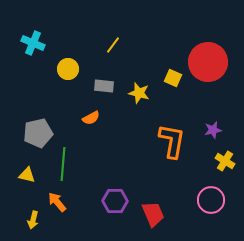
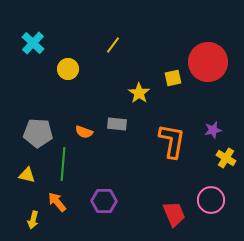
cyan cross: rotated 20 degrees clockwise
yellow square: rotated 36 degrees counterclockwise
gray rectangle: moved 13 px right, 38 px down
yellow star: rotated 20 degrees clockwise
orange semicircle: moved 7 px left, 14 px down; rotated 48 degrees clockwise
gray pentagon: rotated 16 degrees clockwise
yellow cross: moved 1 px right, 3 px up
purple hexagon: moved 11 px left
red trapezoid: moved 21 px right
